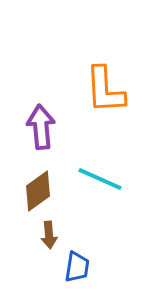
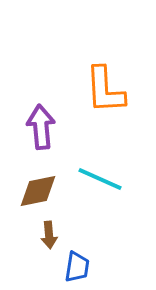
brown diamond: rotated 24 degrees clockwise
